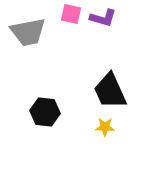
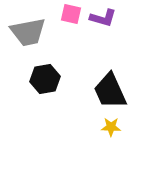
black hexagon: moved 33 px up; rotated 16 degrees counterclockwise
yellow star: moved 6 px right
